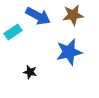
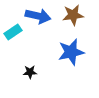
blue arrow: rotated 15 degrees counterclockwise
blue star: moved 2 px right
black star: rotated 16 degrees counterclockwise
